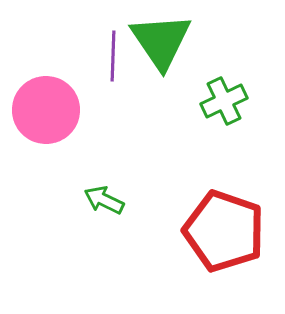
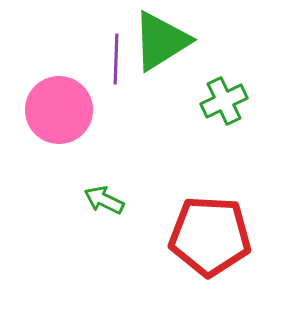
green triangle: rotated 32 degrees clockwise
purple line: moved 3 px right, 3 px down
pink circle: moved 13 px right
red pentagon: moved 14 px left, 5 px down; rotated 16 degrees counterclockwise
